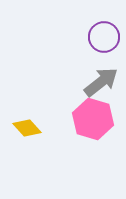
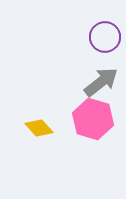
purple circle: moved 1 px right
yellow diamond: moved 12 px right
